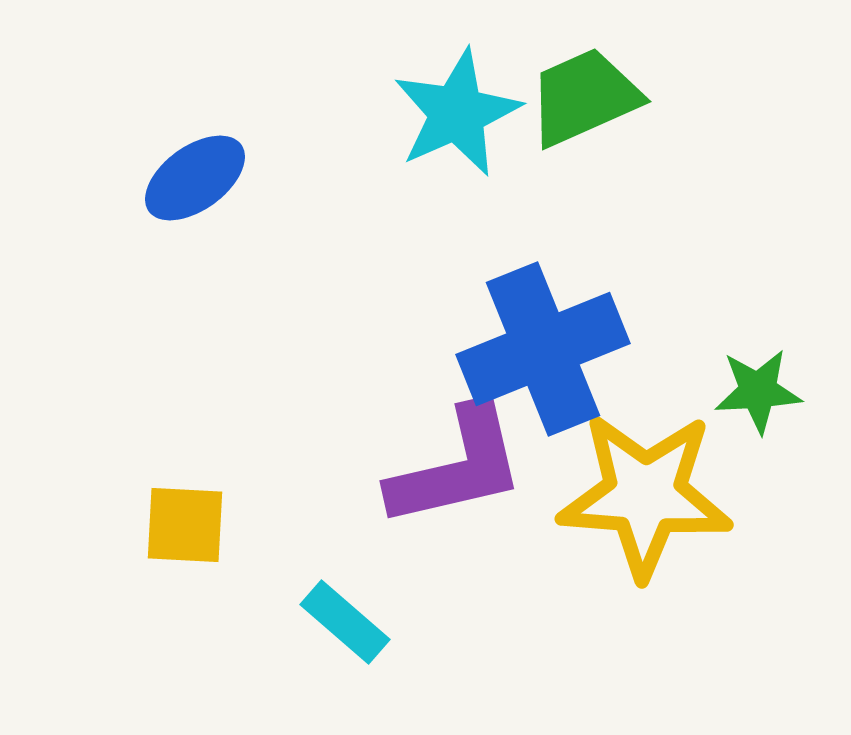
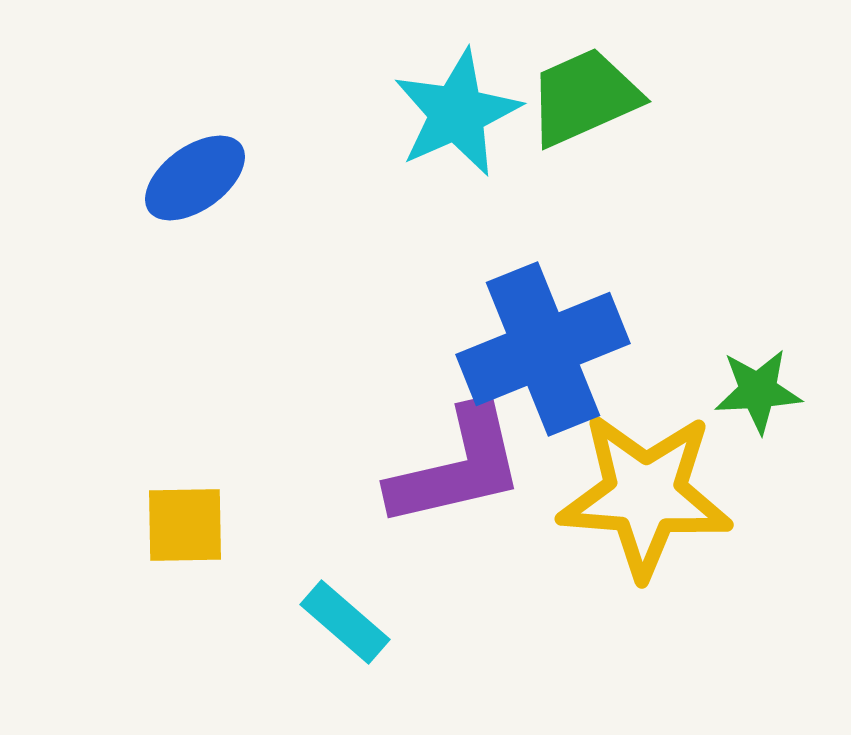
yellow square: rotated 4 degrees counterclockwise
